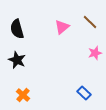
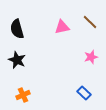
pink triangle: rotated 28 degrees clockwise
pink star: moved 4 px left, 4 px down
orange cross: rotated 24 degrees clockwise
